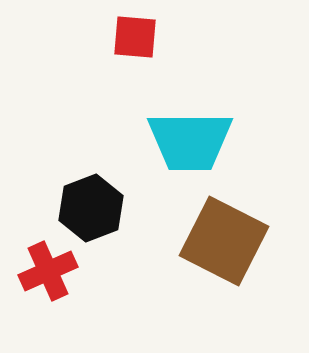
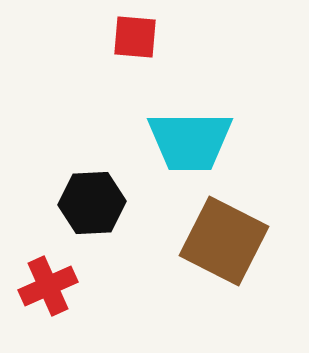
black hexagon: moved 1 px right, 5 px up; rotated 18 degrees clockwise
red cross: moved 15 px down
